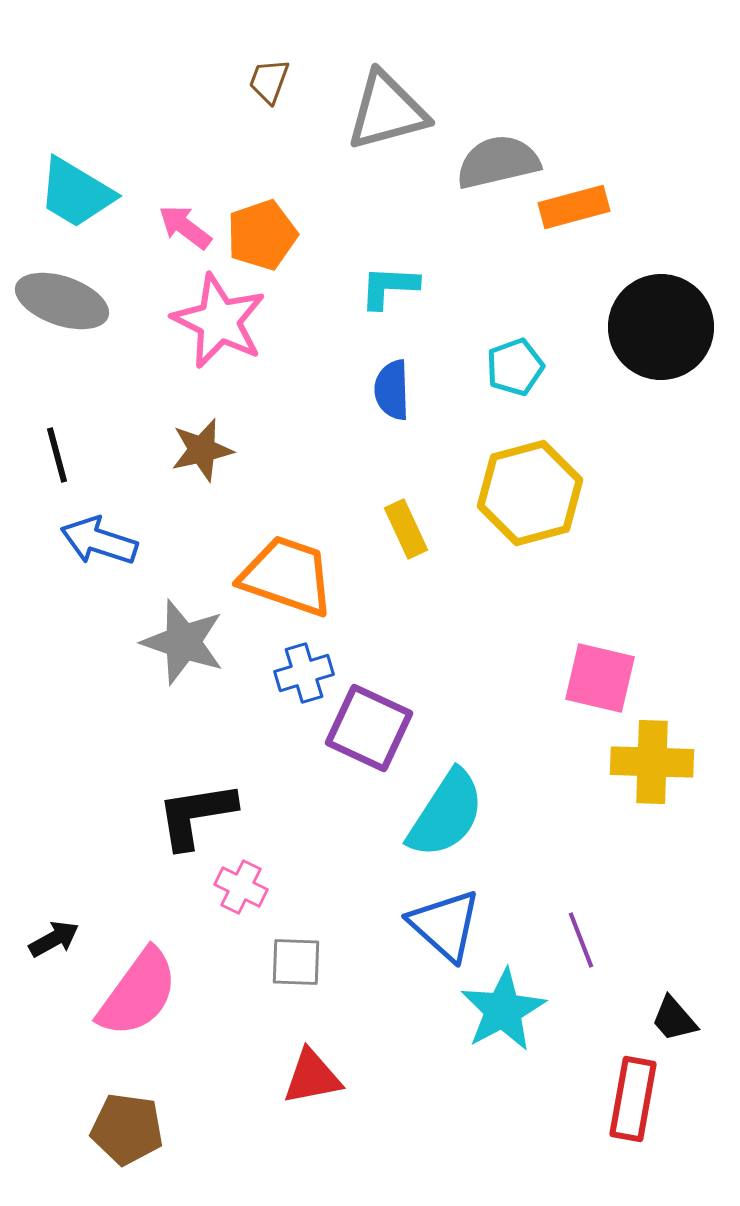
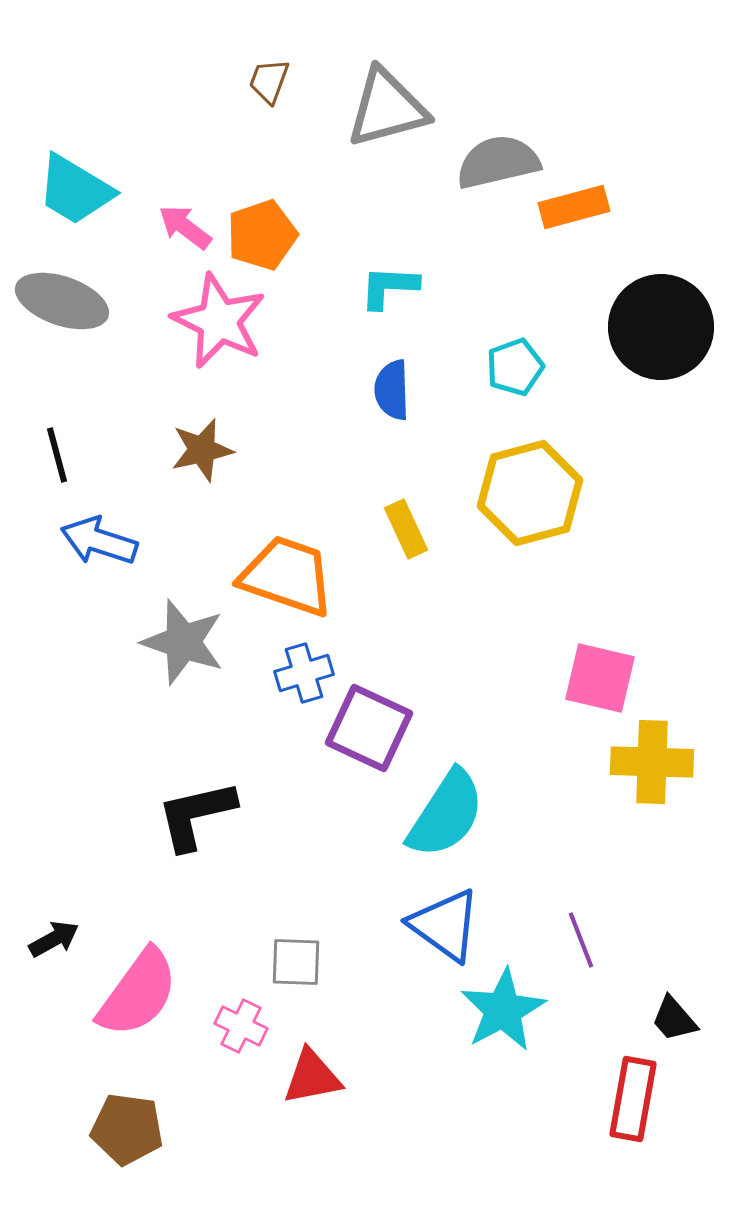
gray triangle: moved 3 px up
cyan trapezoid: moved 1 px left, 3 px up
black L-shape: rotated 4 degrees counterclockwise
pink cross: moved 139 px down
blue triangle: rotated 6 degrees counterclockwise
